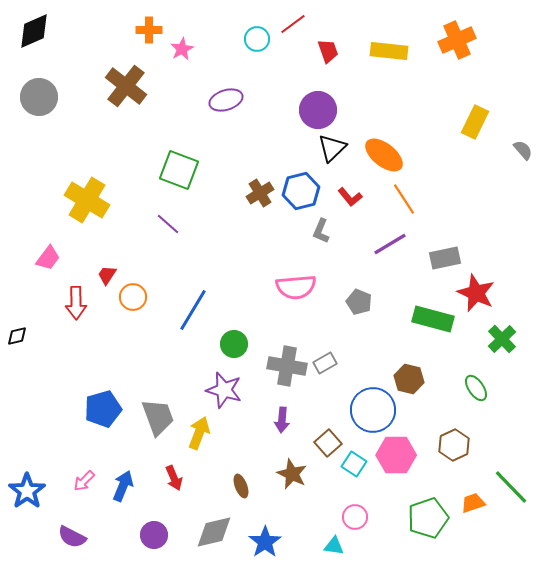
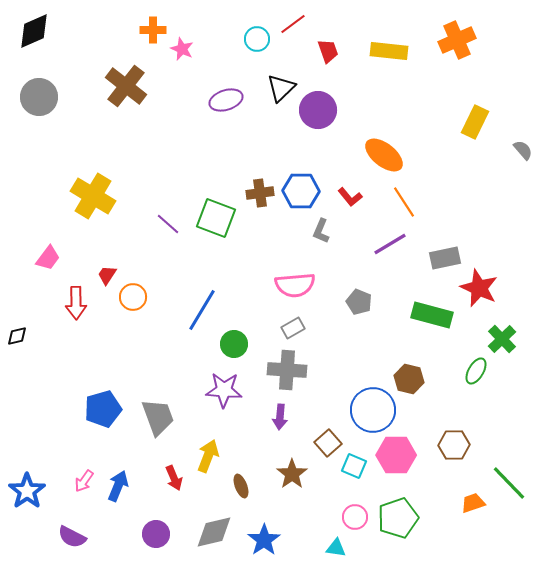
orange cross at (149, 30): moved 4 px right
pink star at (182, 49): rotated 20 degrees counterclockwise
black triangle at (332, 148): moved 51 px left, 60 px up
green square at (179, 170): moved 37 px right, 48 px down
blue hexagon at (301, 191): rotated 15 degrees clockwise
brown cross at (260, 193): rotated 24 degrees clockwise
orange line at (404, 199): moved 3 px down
yellow cross at (87, 200): moved 6 px right, 4 px up
pink semicircle at (296, 287): moved 1 px left, 2 px up
red star at (476, 293): moved 3 px right, 5 px up
blue line at (193, 310): moved 9 px right
green rectangle at (433, 319): moved 1 px left, 4 px up
gray rectangle at (325, 363): moved 32 px left, 35 px up
gray cross at (287, 366): moved 4 px down; rotated 6 degrees counterclockwise
green ellipse at (476, 388): moved 17 px up; rotated 64 degrees clockwise
purple star at (224, 390): rotated 12 degrees counterclockwise
purple arrow at (282, 420): moved 2 px left, 3 px up
yellow arrow at (199, 433): moved 9 px right, 23 px down
brown hexagon at (454, 445): rotated 24 degrees clockwise
cyan square at (354, 464): moved 2 px down; rotated 10 degrees counterclockwise
brown star at (292, 474): rotated 12 degrees clockwise
pink arrow at (84, 481): rotated 10 degrees counterclockwise
blue arrow at (123, 486): moved 5 px left
green line at (511, 487): moved 2 px left, 4 px up
green pentagon at (428, 518): moved 30 px left
purple circle at (154, 535): moved 2 px right, 1 px up
blue star at (265, 542): moved 1 px left, 2 px up
cyan triangle at (334, 546): moved 2 px right, 2 px down
